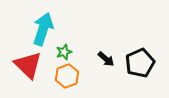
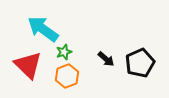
cyan arrow: rotated 72 degrees counterclockwise
